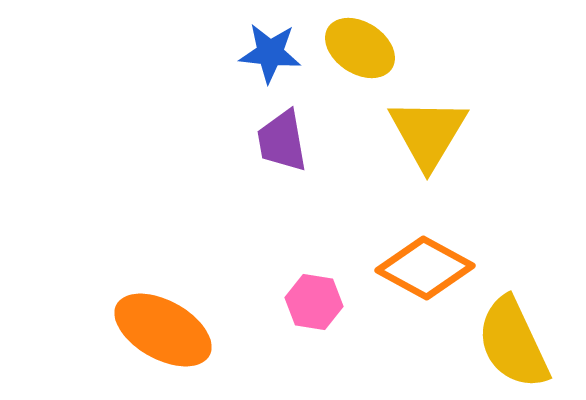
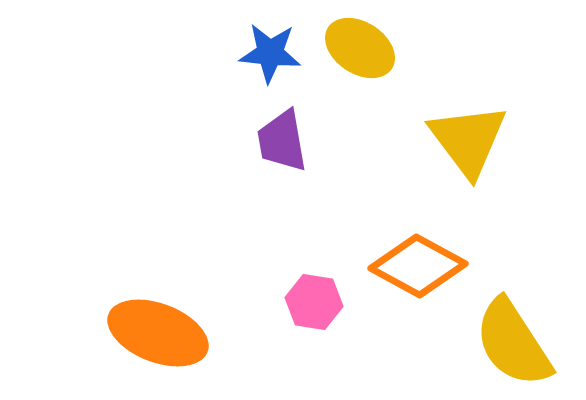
yellow triangle: moved 40 px right, 7 px down; rotated 8 degrees counterclockwise
orange diamond: moved 7 px left, 2 px up
orange ellipse: moved 5 px left, 3 px down; rotated 8 degrees counterclockwise
yellow semicircle: rotated 8 degrees counterclockwise
